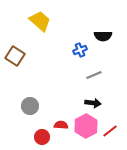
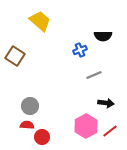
black arrow: moved 13 px right
red semicircle: moved 34 px left
